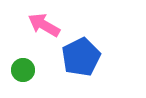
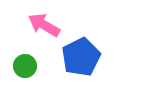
green circle: moved 2 px right, 4 px up
